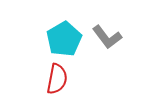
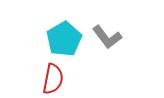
red semicircle: moved 4 px left
